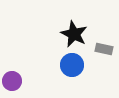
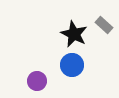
gray rectangle: moved 24 px up; rotated 30 degrees clockwise
purple circle: moved 25 px right
